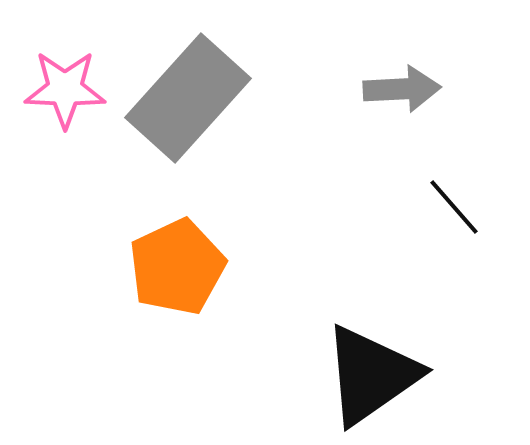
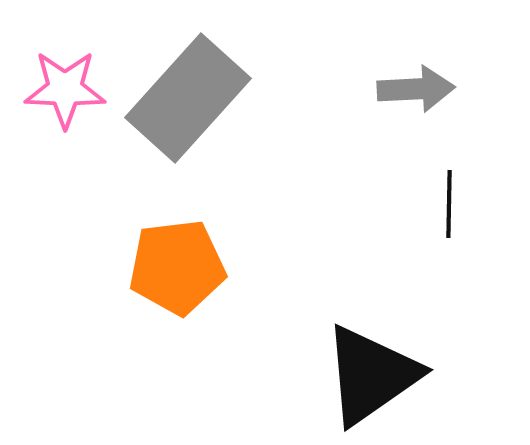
gray arrow: moved 14 px right
black line: moved 5 px left, 3 px up; rotated 42 degrees clockwise
orange pentagon: rotated 18 degrees clockwise
